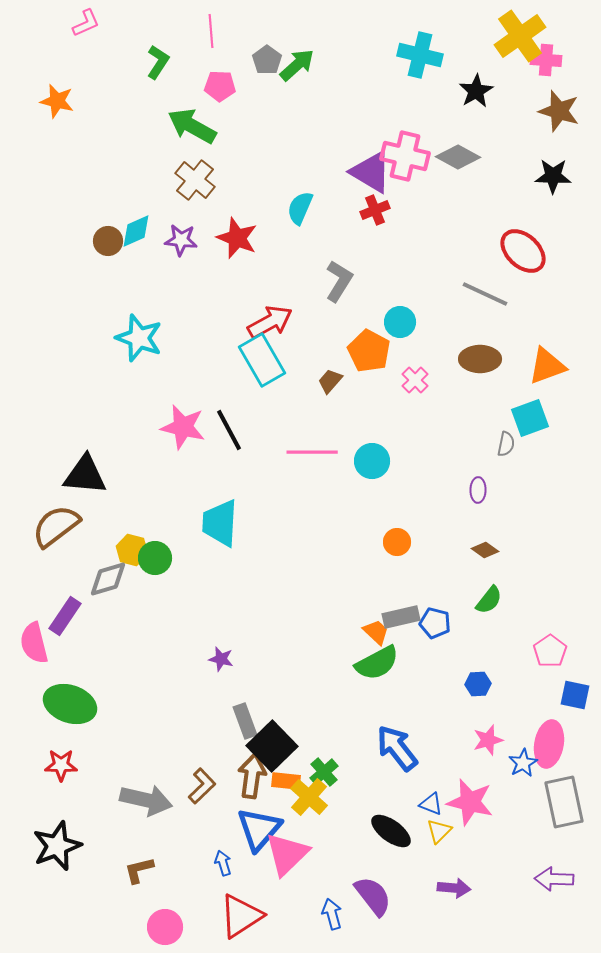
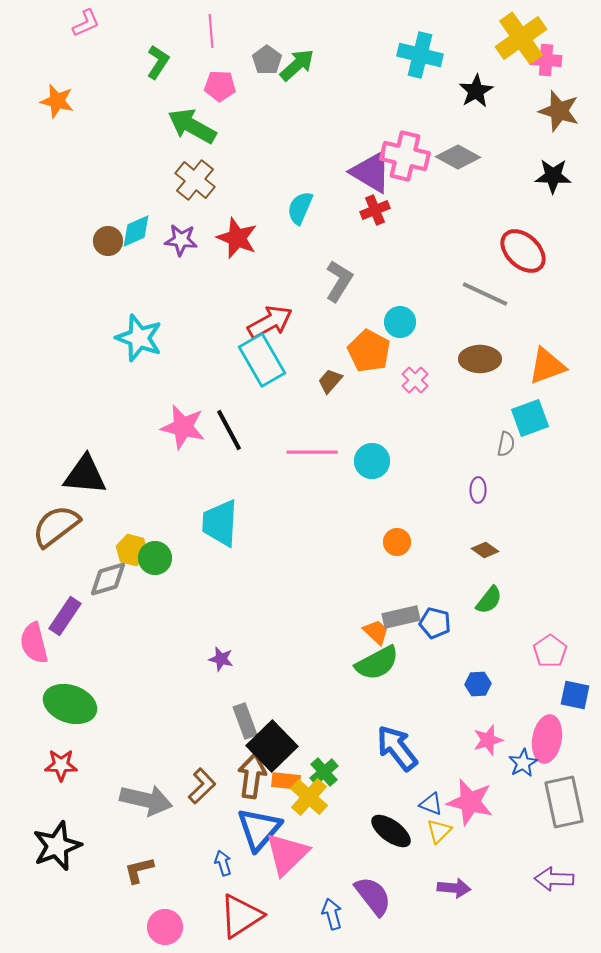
yellow cross at (520, 36): moved 1 px right, 2 px down
pink ellipse at (549, 744): moved 2 px left, 5 px up
